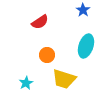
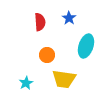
blue star: moved 14 px left, 8 px down
red semicircle: rotated 60 degrees counterclockwise
yellow trapezoid: rotated 10 degrees counterclockwise
